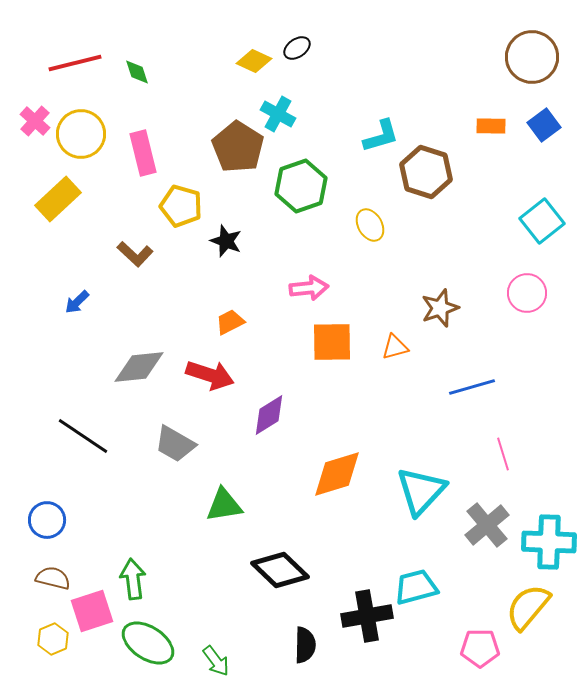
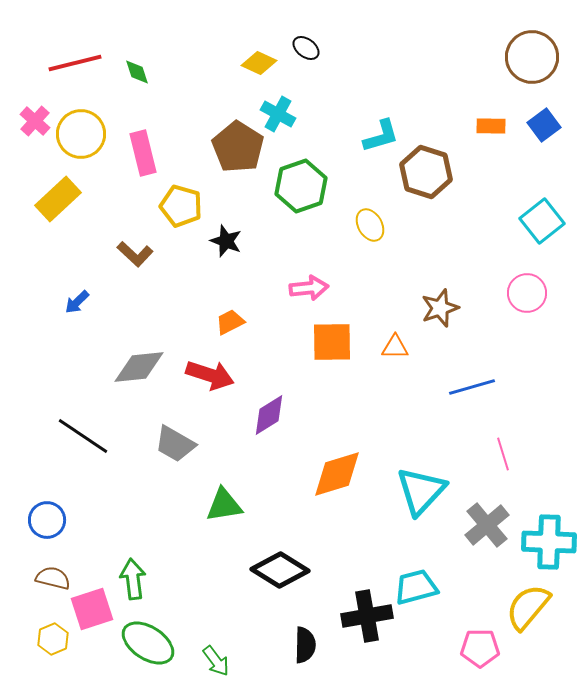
black ellipse at (297, 48): moved 9 px right; rotated 72 degrees clockwise
yellow diamond at (254, 61): moved 5 px right, 2 px down
orange triangle at (395, 347): rotated 16 degrees clockwise
black diamond at (280, 570): rotated 12 degrees counterclockwise
pink square at (92, 611): moved 2 px up
